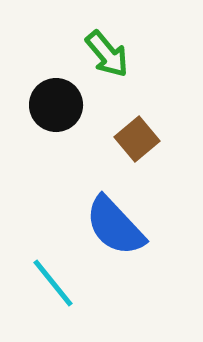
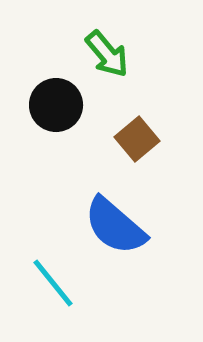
blue semicircle: rotated 6 degrees counterclockwise
